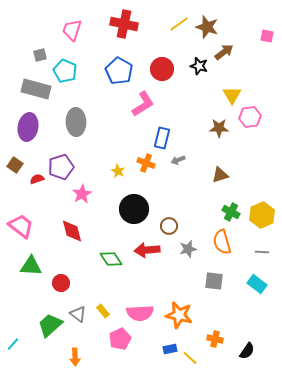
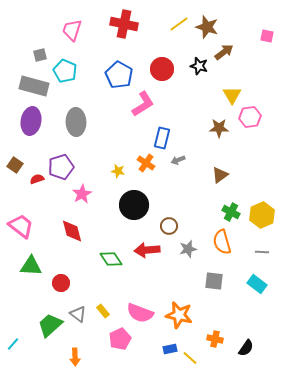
blue pentagon at (119, 71): moved 4 px down
gray rectangle at (36, 89): moved 2 px left, 3 px up
purple ellipse at (28, 127): moved 3 px right, 6 px up
orange cross at (146, 163): rotated 12 degrees clockwise
yellow star at (118, 171): rotated 16 degrees counterclockwise
brown triangle at (220, 175): rotated 18 degrees counterclockwise
black circle at (134, 209): moved 4 px up
pink semicircle at (140, 313): rotated 24 degrees clockwise
black semicircle at (247, 351): moved 1 px left, 3 px up
